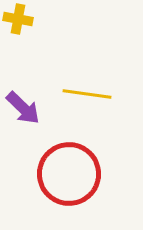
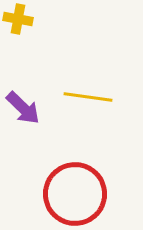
yellow line: moved 1 px right, 3 px down
red circle: moved 6 px right, 20 px down
